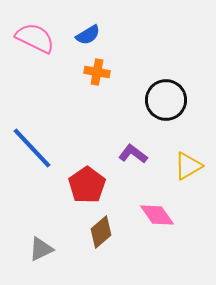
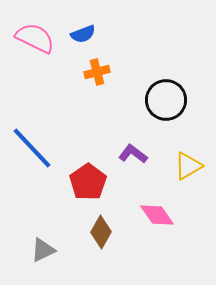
blue semicircle: moved 5 px left, 1 px up; rotated 10 degrees clockwise
orange cross: rotated 25 degrees counterclockwise
red pentagon: moved 1 px right, 3 px up
brown diamond: rotated 20 degrees counterclockwise
gray triangle: moved 2 px right, 1 px down
